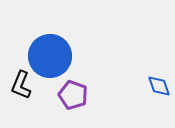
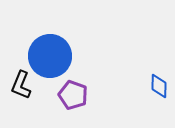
blue diamond: rotated 20 degrees clockwise
